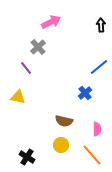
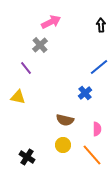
gray cross: moved 2 px right, 2 px up
brown semicircle: moved 1 px right, 1 px up
yellow circle: moved 2 px right
